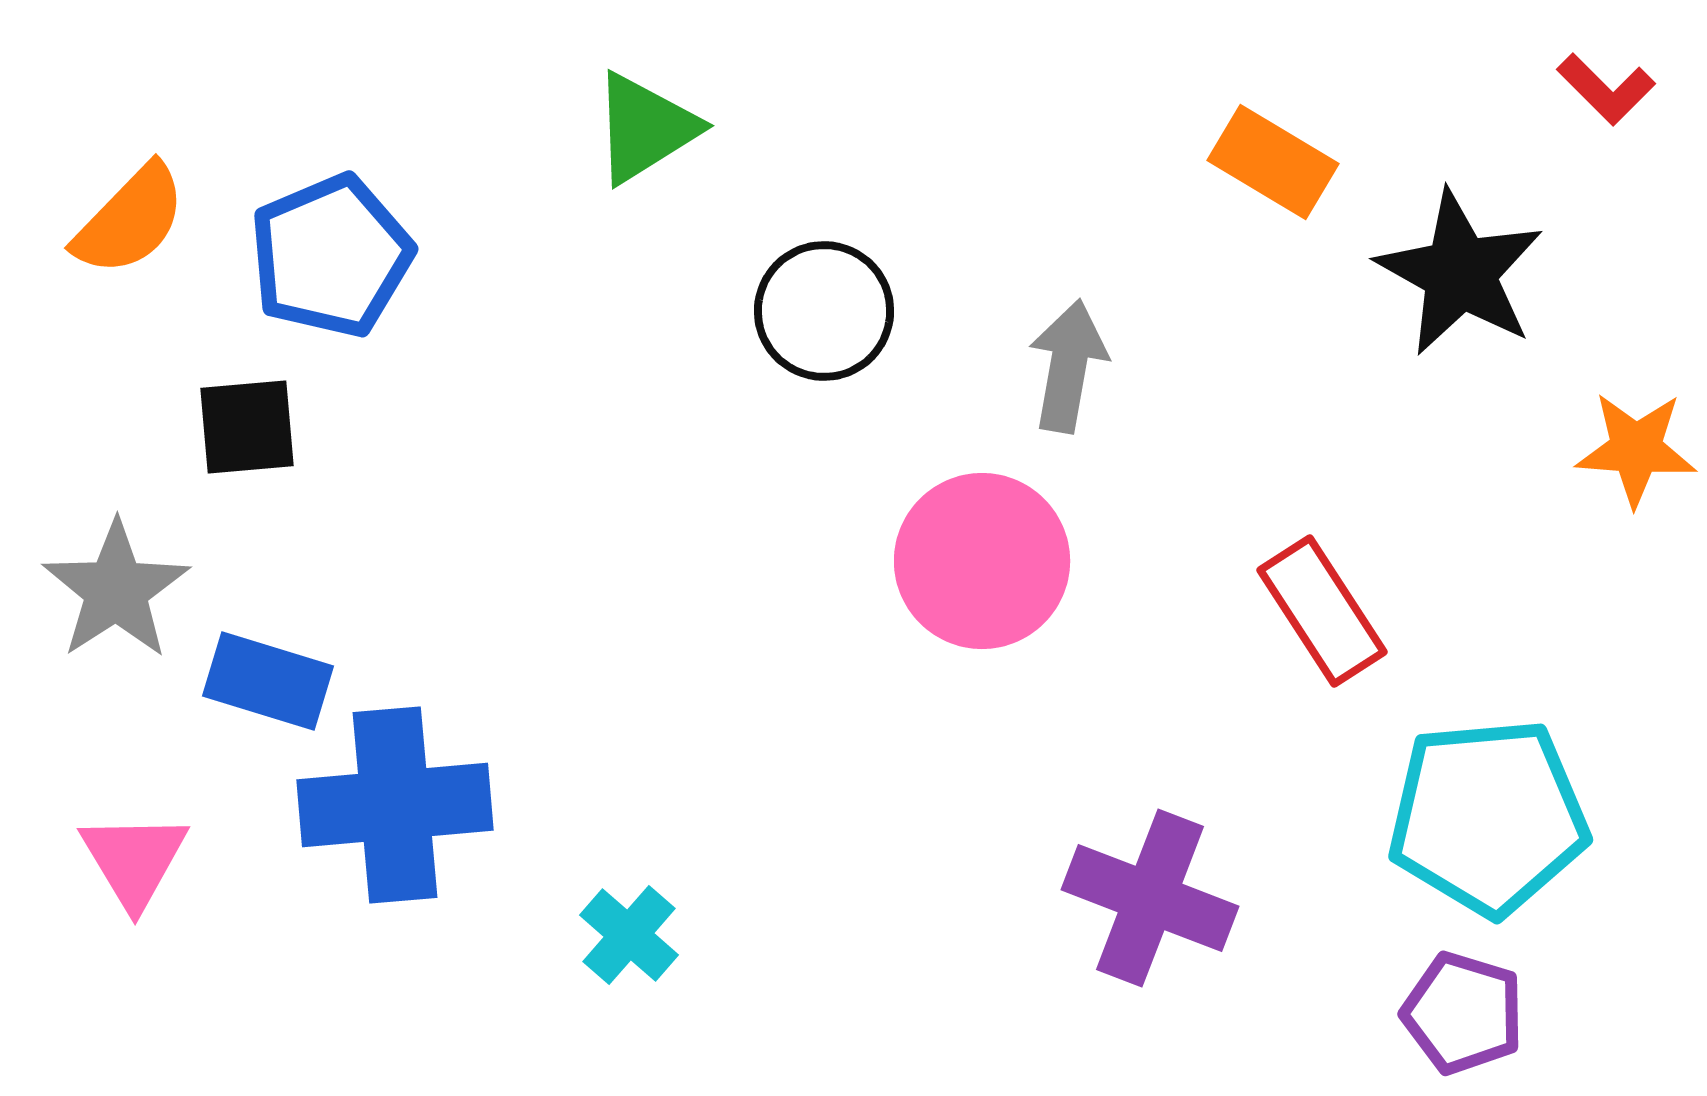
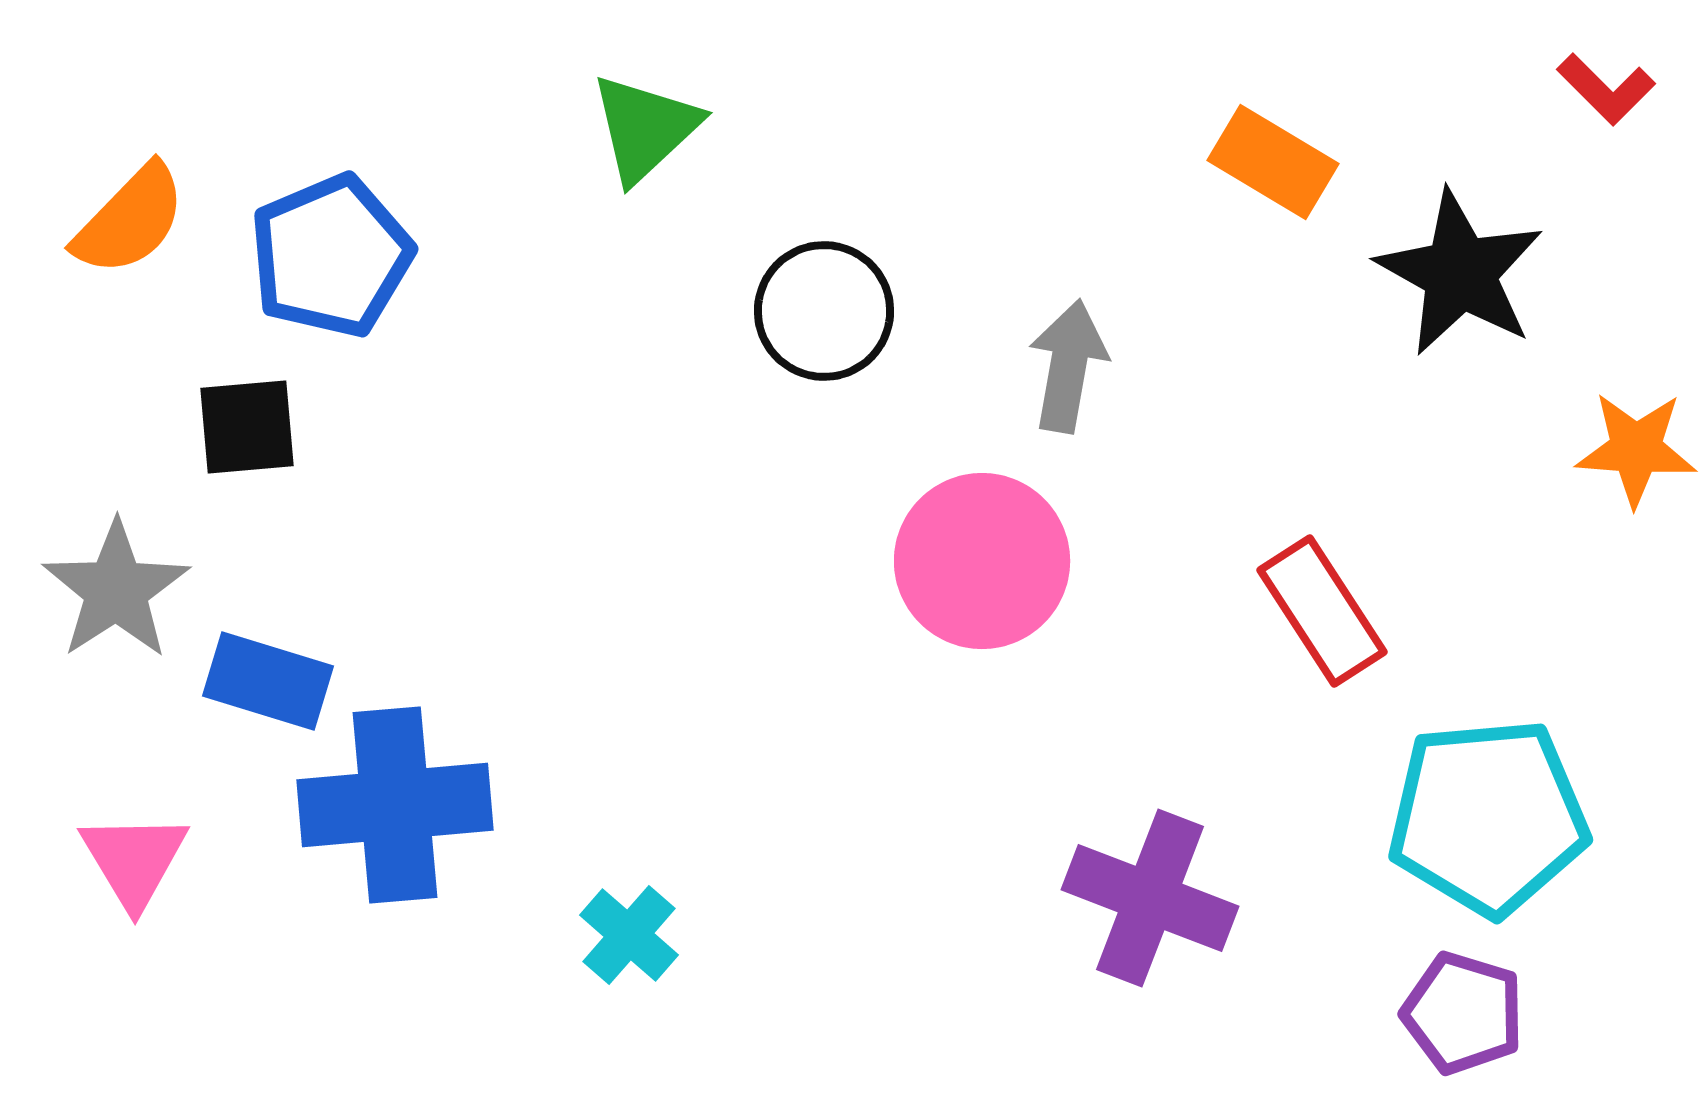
green triangle: rotated 11 degrees counterclockwise
